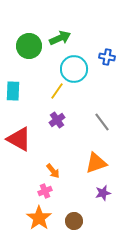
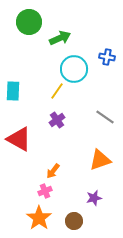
green circle: moved 24 px up
gray line: moved 3 px right, 5 px up; rotated 18 degrees counterclockwise
orange triangle: moved 4 px right, 3 px up
orange arrow: rotated 77 degrees clockwise
purple star: moved 9 px left, 5 px down
